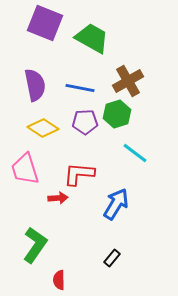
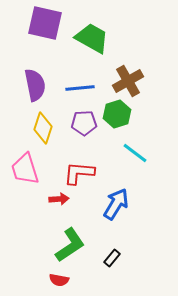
purple square: rotated 9 degrees counterclockwise
blue line: rotated 16 degrees counterclockwise
purple pentagon: moved 1 px left, 1 px down
yellow diamond: rotated 76 degrees clockwise
red L-shape: moved 1 px up
red arrow: moved 1 px right, 1 px down
green L-shape: moved 35 px right; rotated 21 degrees clockwise
red semicircle: rotated 78 degrees counterclockwise
